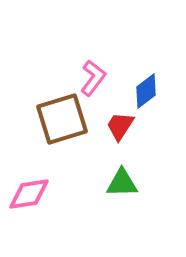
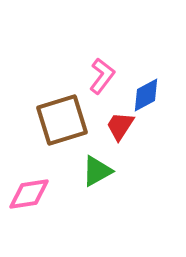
pink L-shape: moved 9 px right, 2 px up
blue diamond: moved 4 px down; rotated 9 degrees clockwise
brown square: moved 1 px down
green triangle: moved 25 px left, 12 px up; rotated 28 degrees counterclockwise
